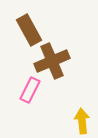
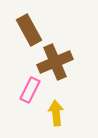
brown cross: moved 3 px right, 1 px down
yellow arrow: moved 26 px left, 8 px up
